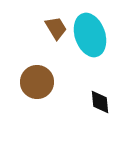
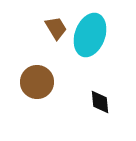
cyan ellipse: rotated 39 degrees clockwise
